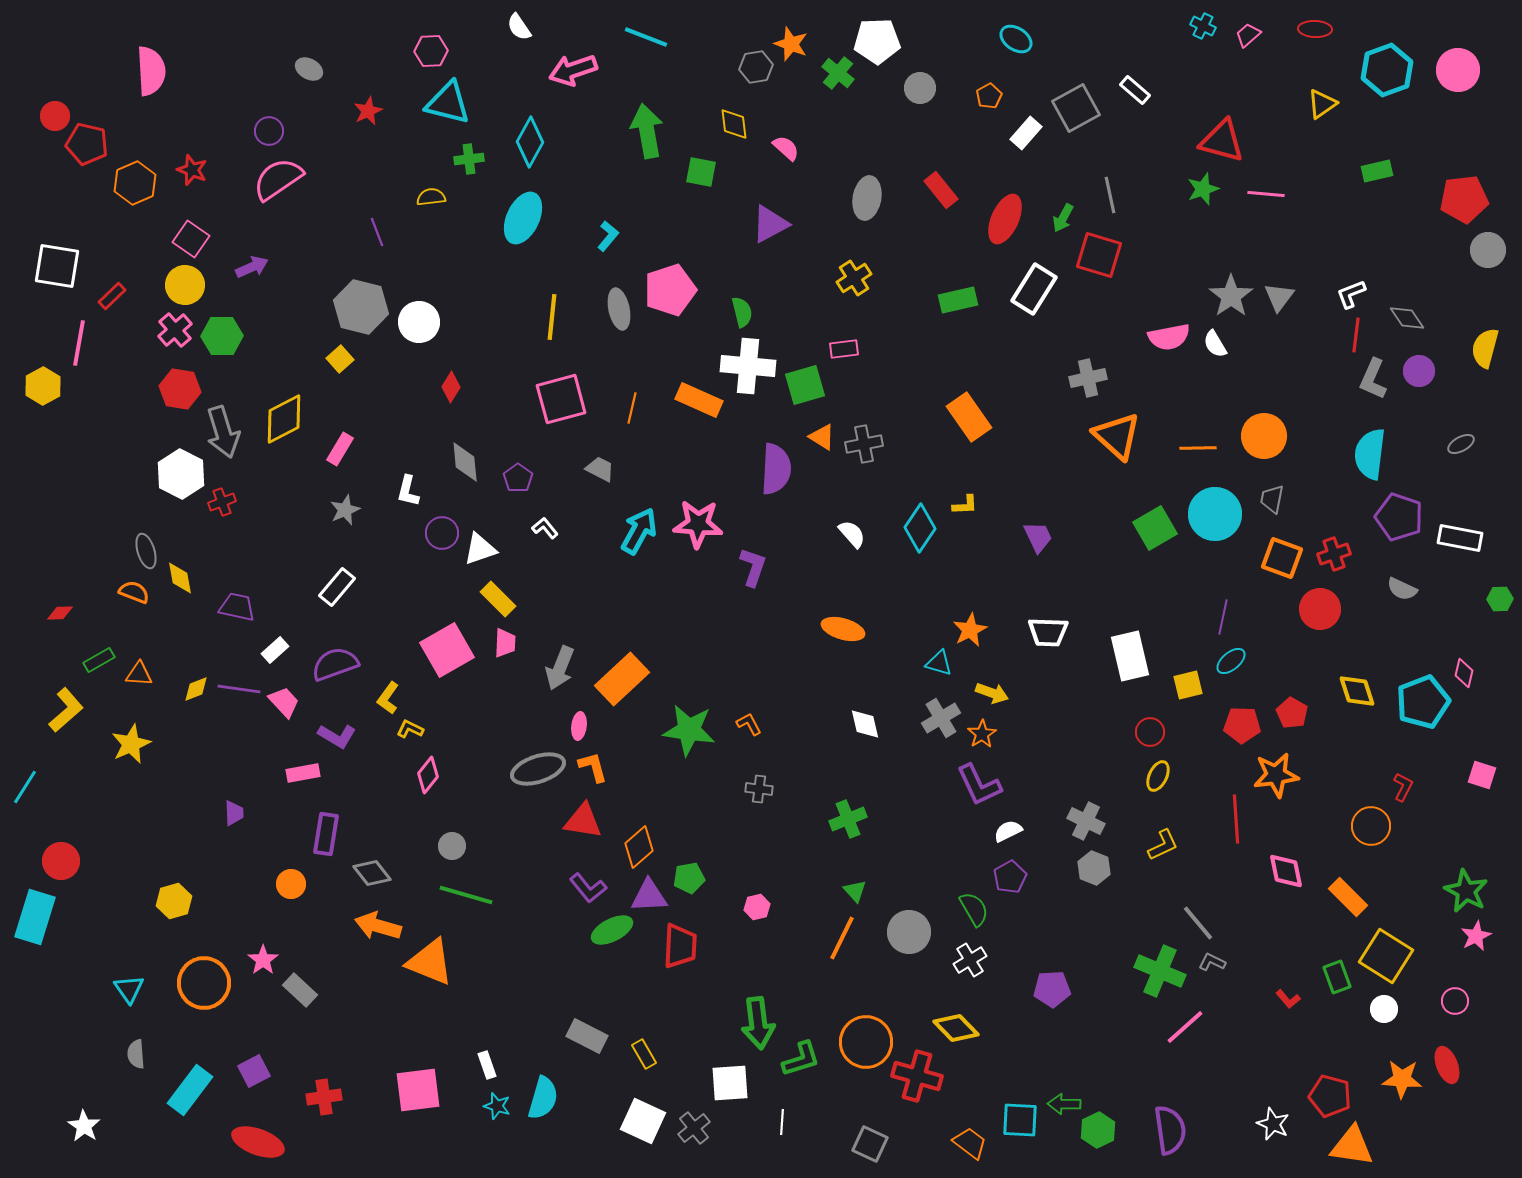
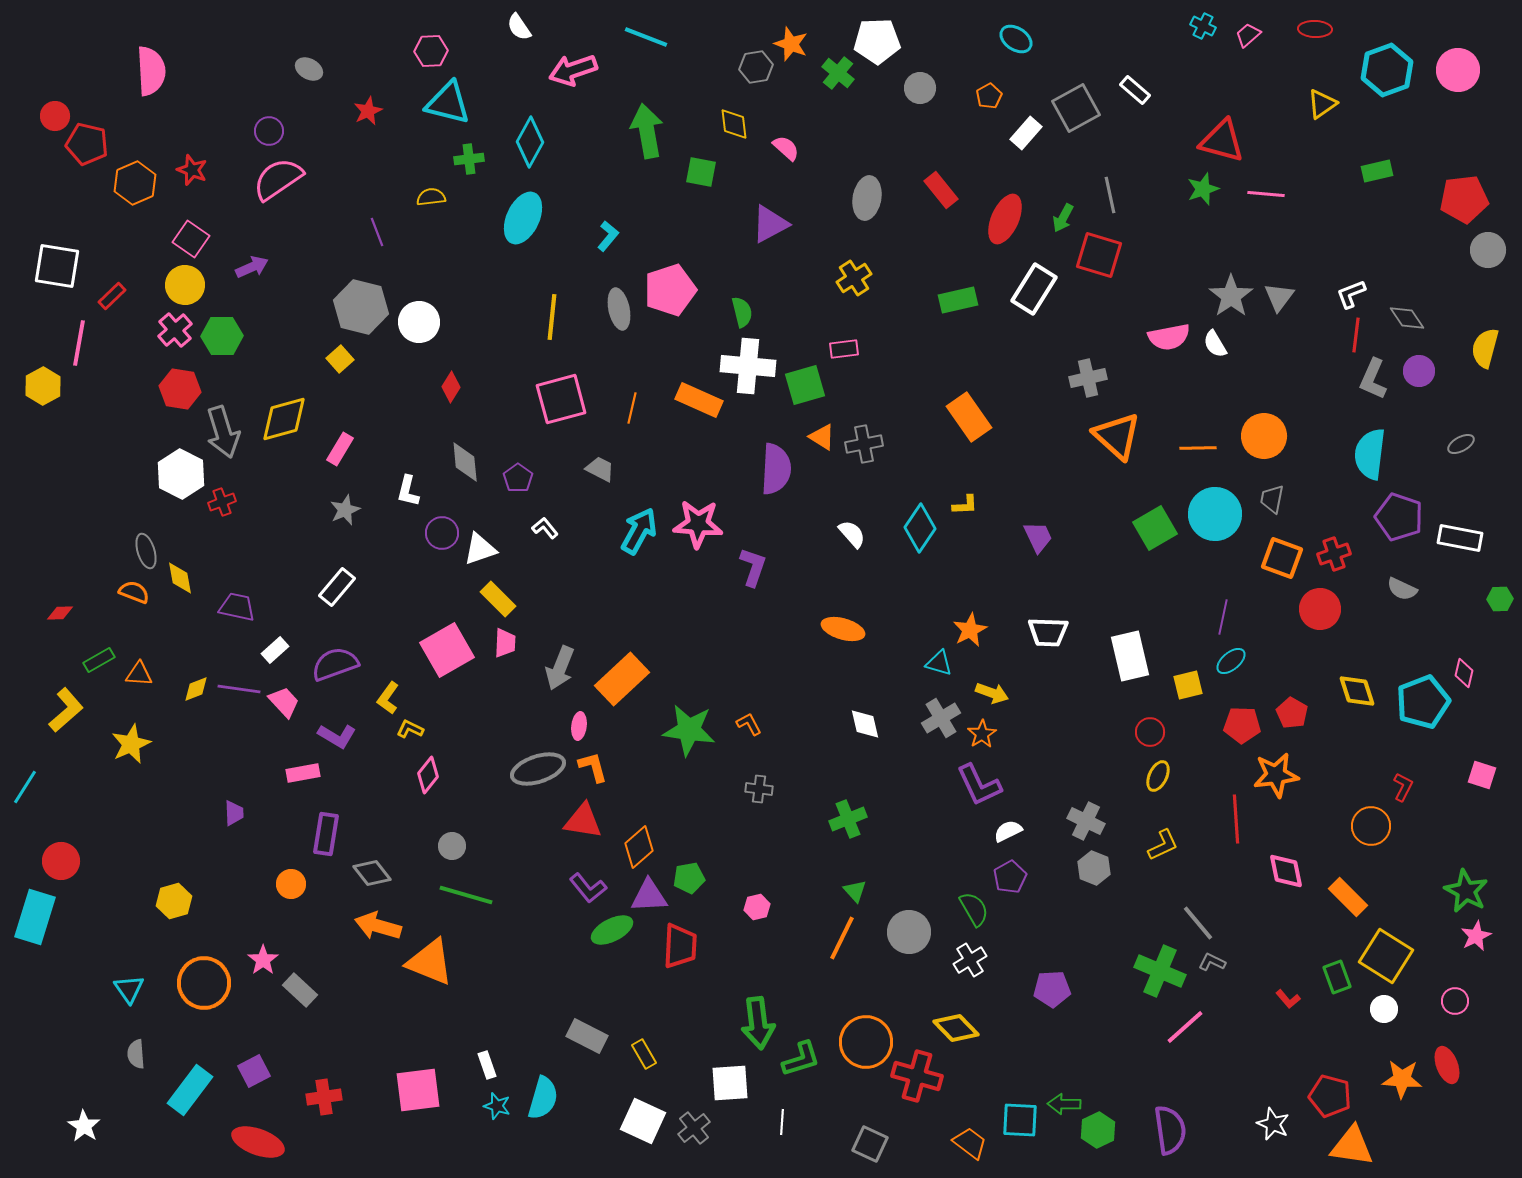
yellow diamond at (284, 419): rotated 12 degrees clockwise
